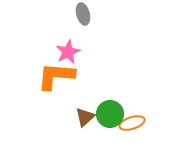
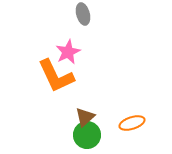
orange L-shape: rotated 120 degrees counterclockwise
green circle: moved 23 px left, 21 px down
